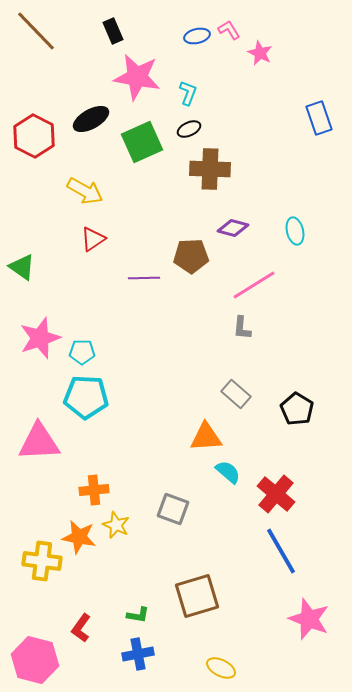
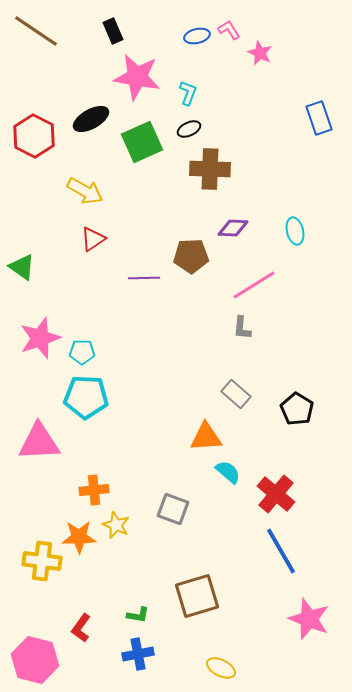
brown line at (36, 31): rotated 12 degrees counterclockwise
purple diamond at (233, 228): rotated 12 degrees counterclockwise
orange star at (79, 537): rotated 12 degrees counterclockwise
